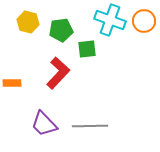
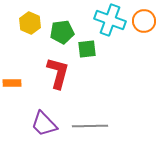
yellow hexagon: moved 2 px right, 1 px down; rotated 10 degrees clockwise
green pentagon: moved 1 px right, 2 px down
red L-shape: rotated 28 degrees counterclockwise
